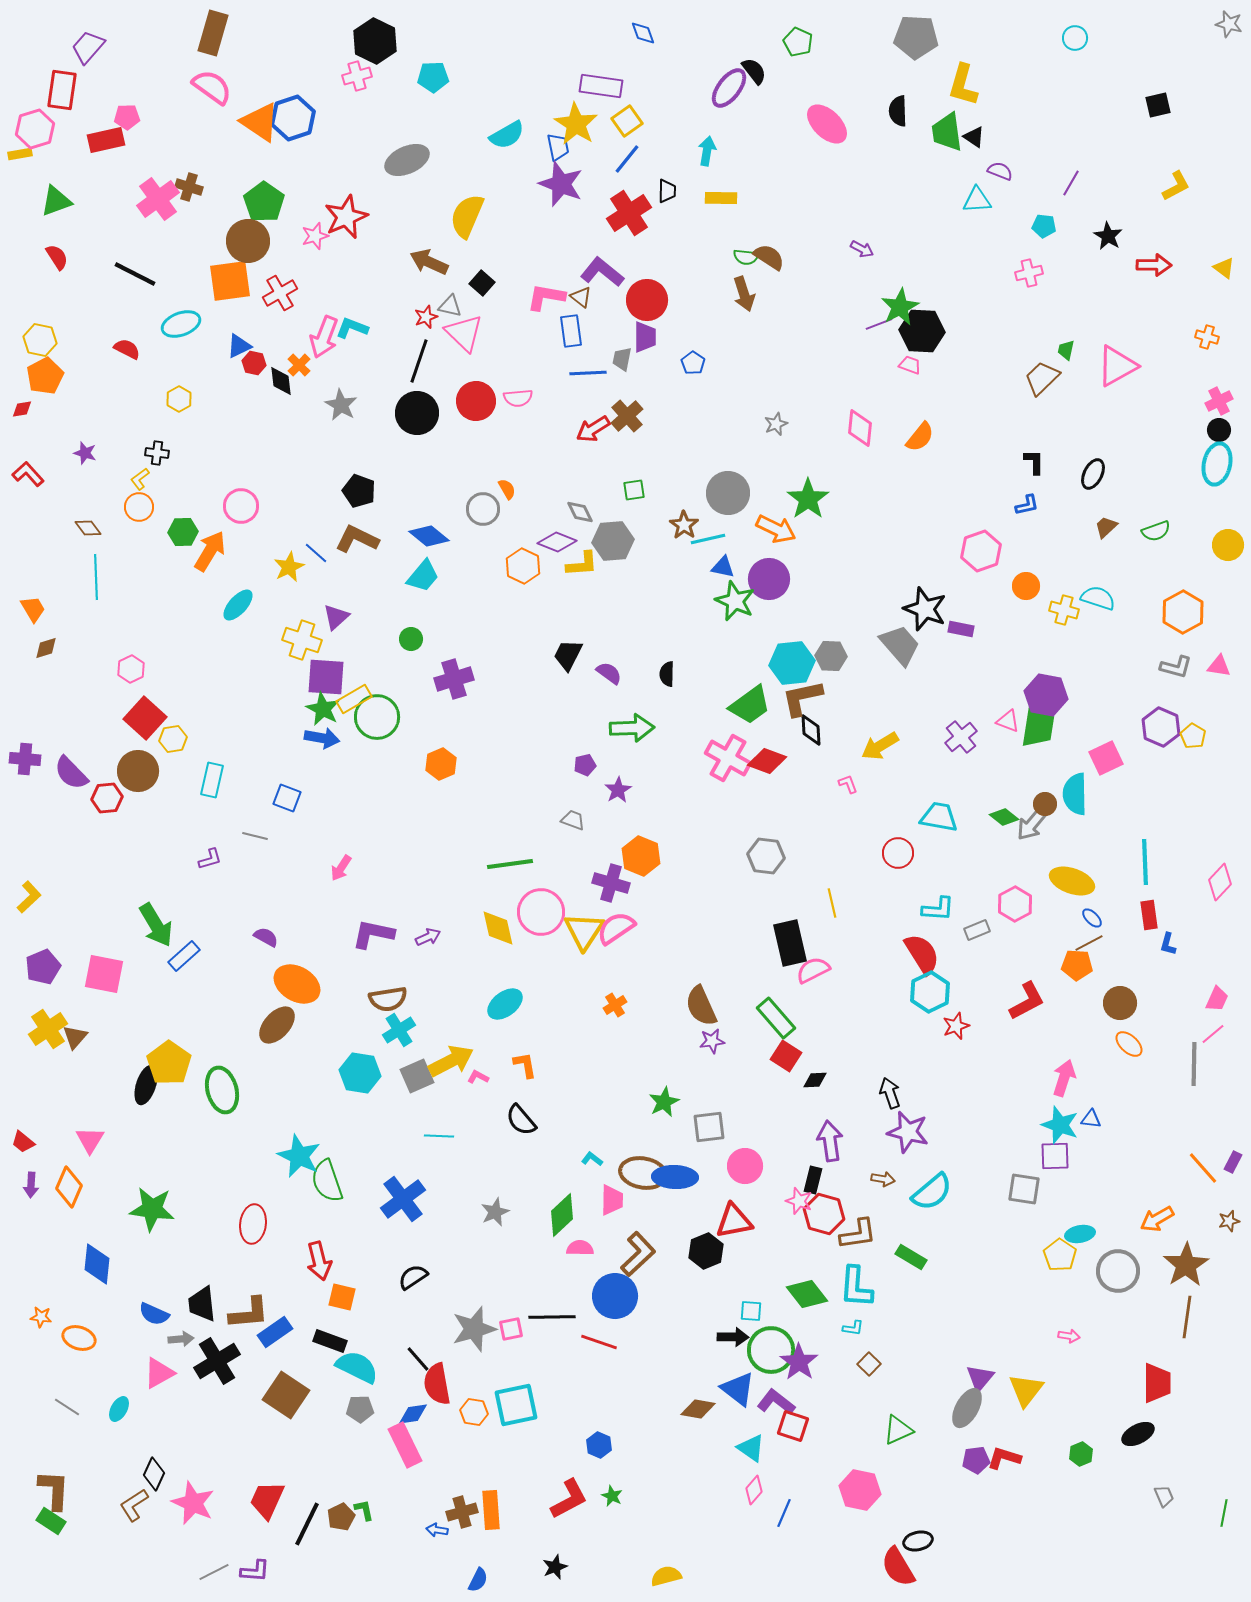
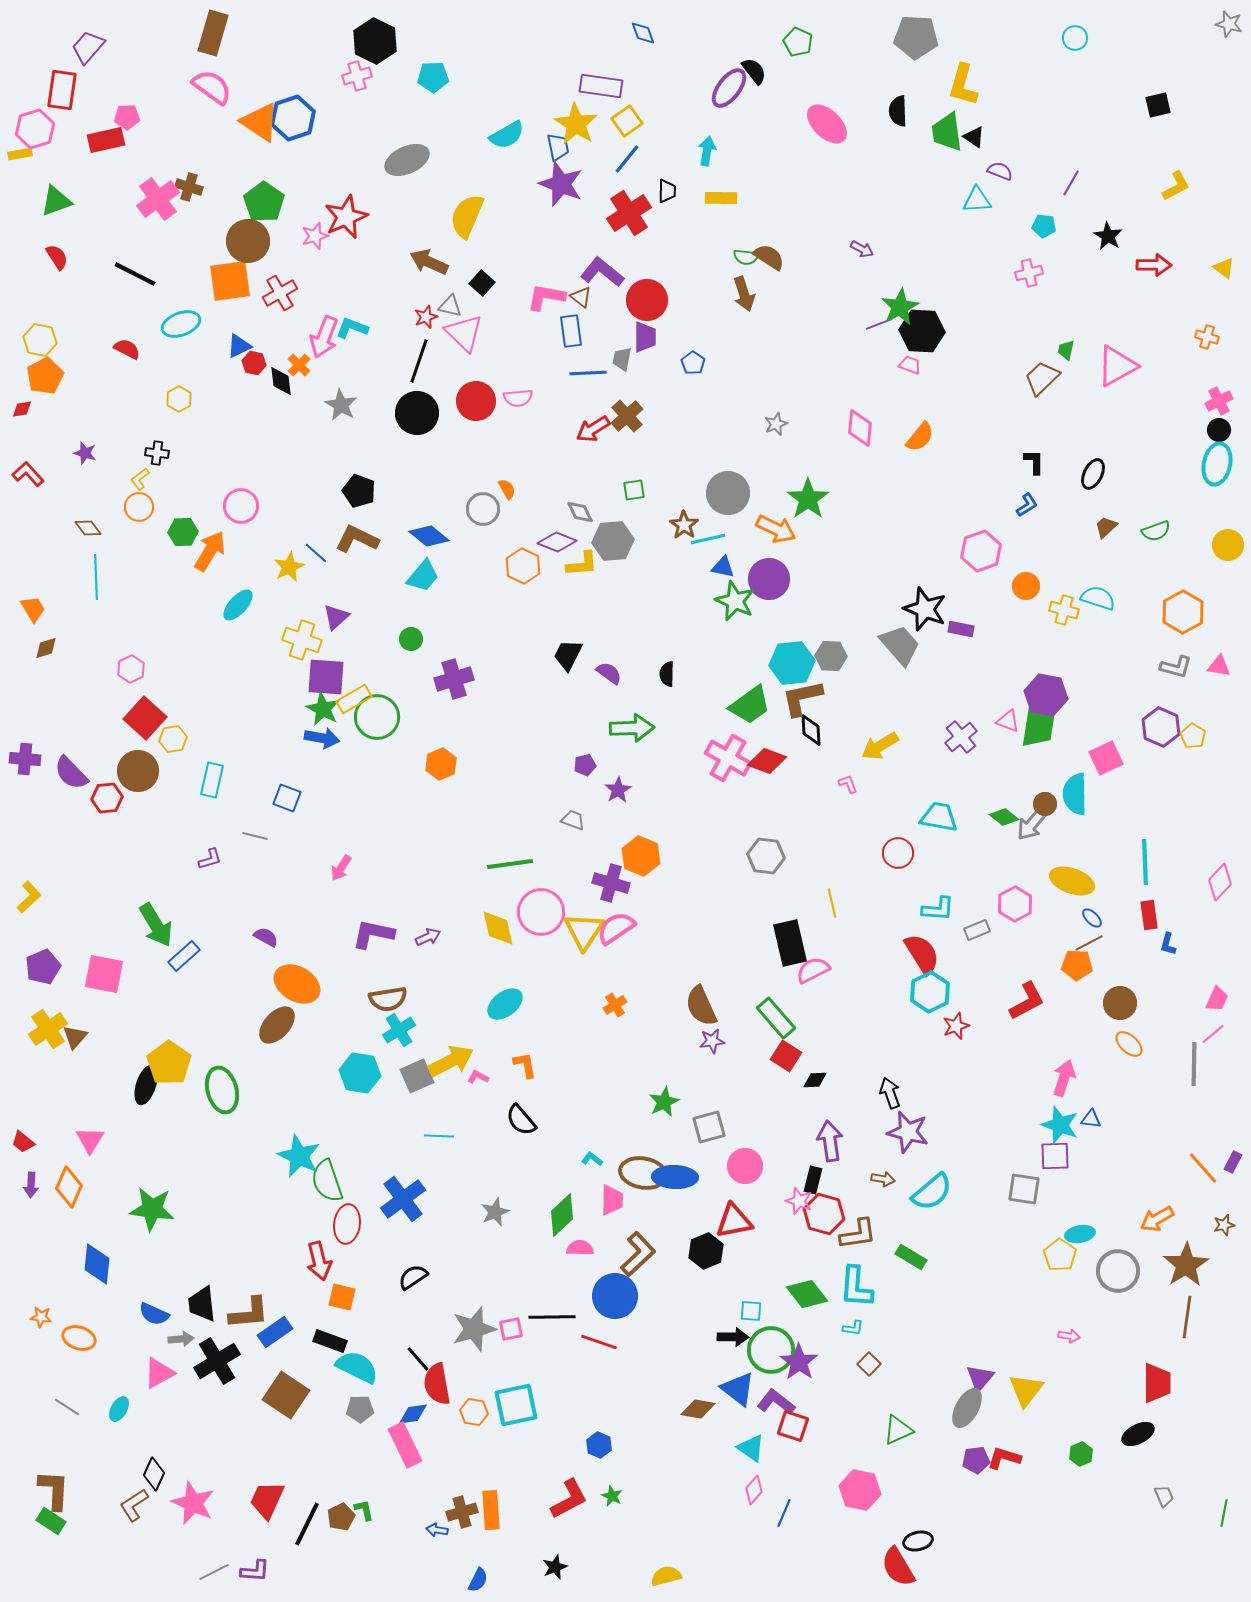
blue L-shape at (1027, 505): rotated 20 degrees counterclockwise
gray square at (709, 1127): rotated 8 degrees counterclockwise
brown star at (1229, 1221): moved 5 px left, 4 px down
red ellipse at (253, 1224): moved 94 px right
